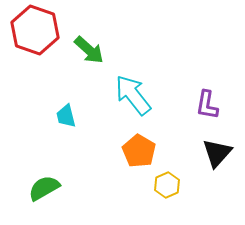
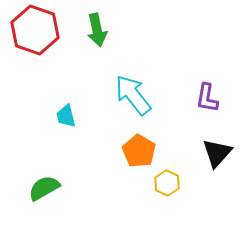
green arrow: moved 8 px right, 20 px up; rotated 36 degrees clockwise
purple L-shape: moved 7 px up
yellow hexagon: moved 2 px up; rotated 10 degrees counterclockwise
